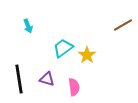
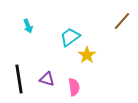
brown line: moved 1 px left, 4 px up; rotated 18 degrees counterclockwise
cyan trapezoid: moved 7 px right, 11 px up
